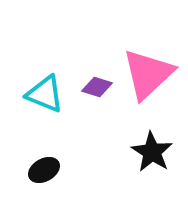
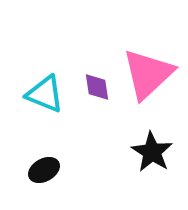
purple diamond: rotated 64 degrees clockwise
